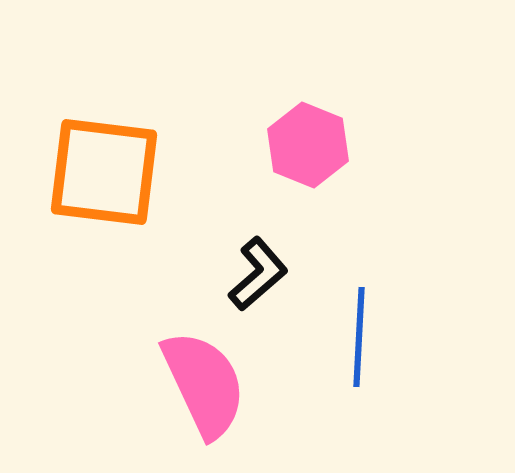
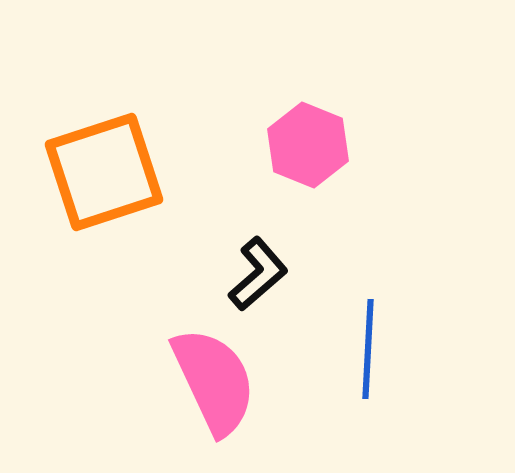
orange square: rotated 25 degrees counterclockwise
blue line: moved 9 px right, 12 px down
pink semicircle: moved 10 px right, 3 px up
